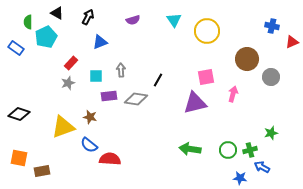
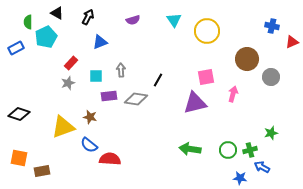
blue rectangle: rotated 63 degrees counterclockwise
